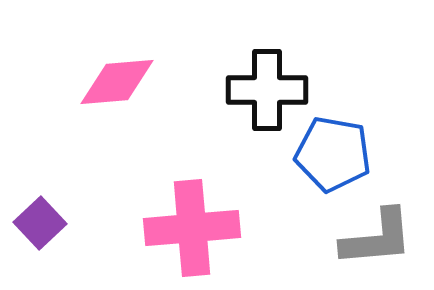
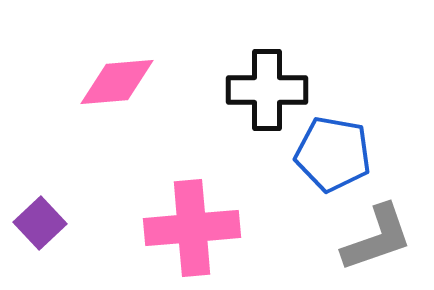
gray L-shape: rotated 14 degrees counterclockwise
